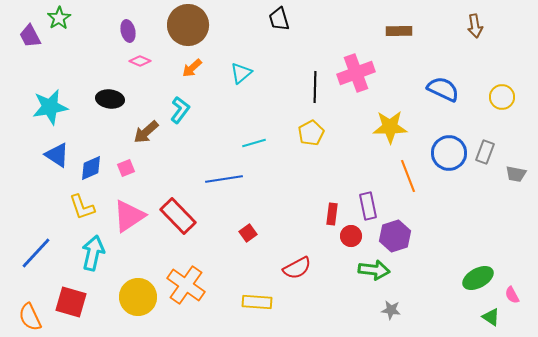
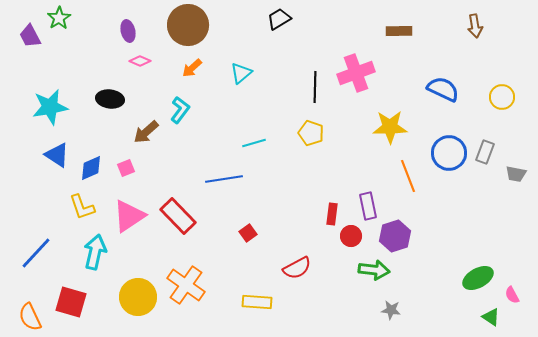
black trapezoid at (279, 19): rotated 75 degrees clockwise
yellow pentagon at (311, 133): rotated 25 degrees counterclockwise
cyan arrow at (93, 253): moved 2 px right, 1 px up
